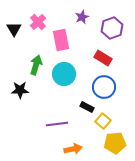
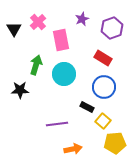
purple star: moved 2 px down
